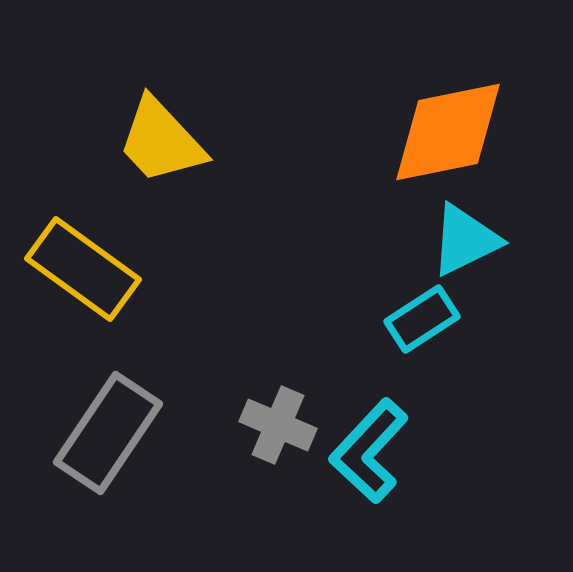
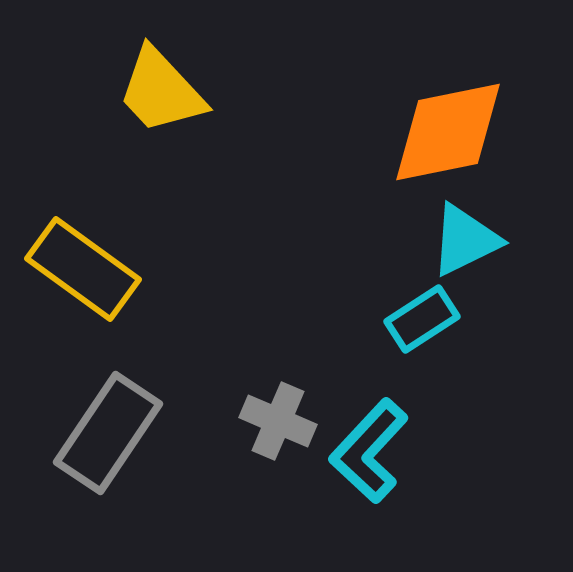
yellow trapezoid: moved 50 px up
gray cross: moved 4 px up
